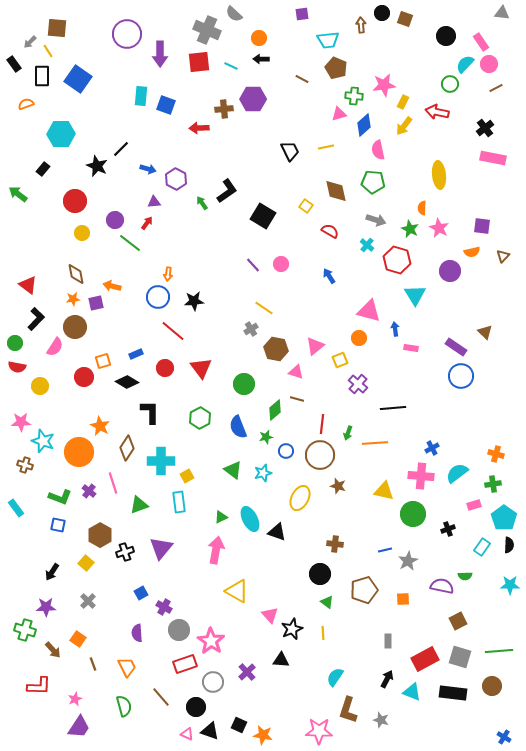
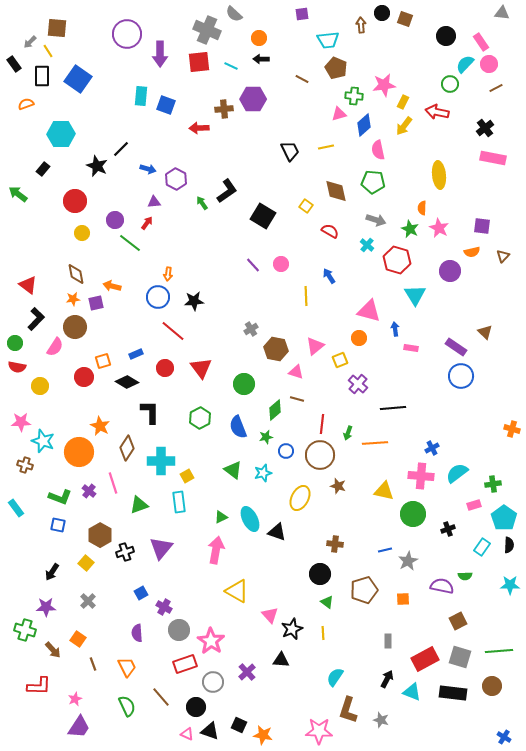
yellow line at (264, 308): moved 42 px right, 12 px up; rotated 54 degrees clockwise
orange cross at (496, 454): moved 16 px right, 25 px up
green semicircle at (124, 706): moved 3 px right; rotated 10 degrees counterclockwise
